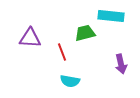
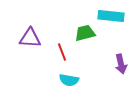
cyan semicircle: moved 1 px left, 1 px up
